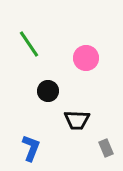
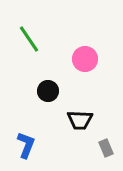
green line: moved 5 px up
pink circle: moved 1 px left, 1 px down
black trapezoid: moved 3 px right
blue L-shape: moved 5 px left, 3 px up
